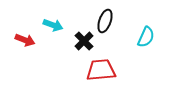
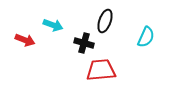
black cross: moved 2 px down; rotated 30 degrees counterclockwise
